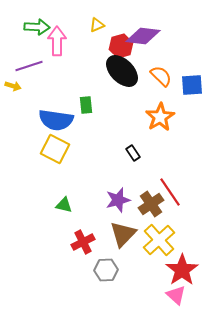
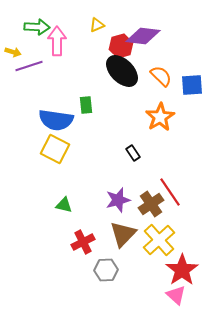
yellow arrow: moved 34 px up
